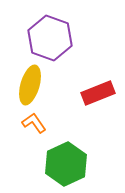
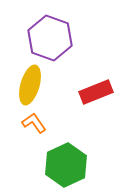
red rectangle: moved 2 px left, 1 px up
green hexagon: moved 1 px down
